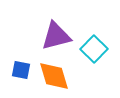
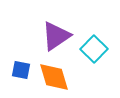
purple triangle: rotated 20 degrees counterclockwise
orange diamond: moved 1 px down
